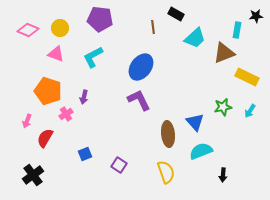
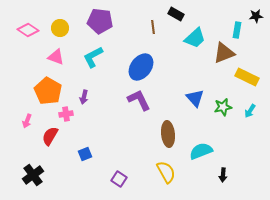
purple pentagon: moved 2 px down
pink diamond: rotated 10 degrees clockwise
pink triangle: moved 3 px down
orange pentagon: rotated 12 degrees clockwise
pink cross: rotated 24 degrees clockwise
blue triangle: moved 24 px up
red semicircle: moved 5 px right, 2 px up
purple square: moved 14 px down
yellow semicircle: rotated 10 degrees counterclockwise
